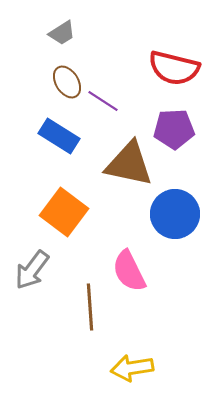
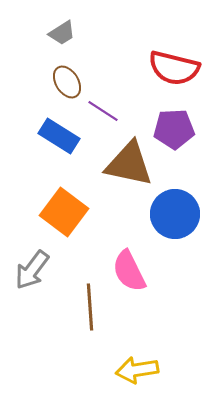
purple line: moved 10 px down
yellow arrow: moved 5 px right, 2 px down
